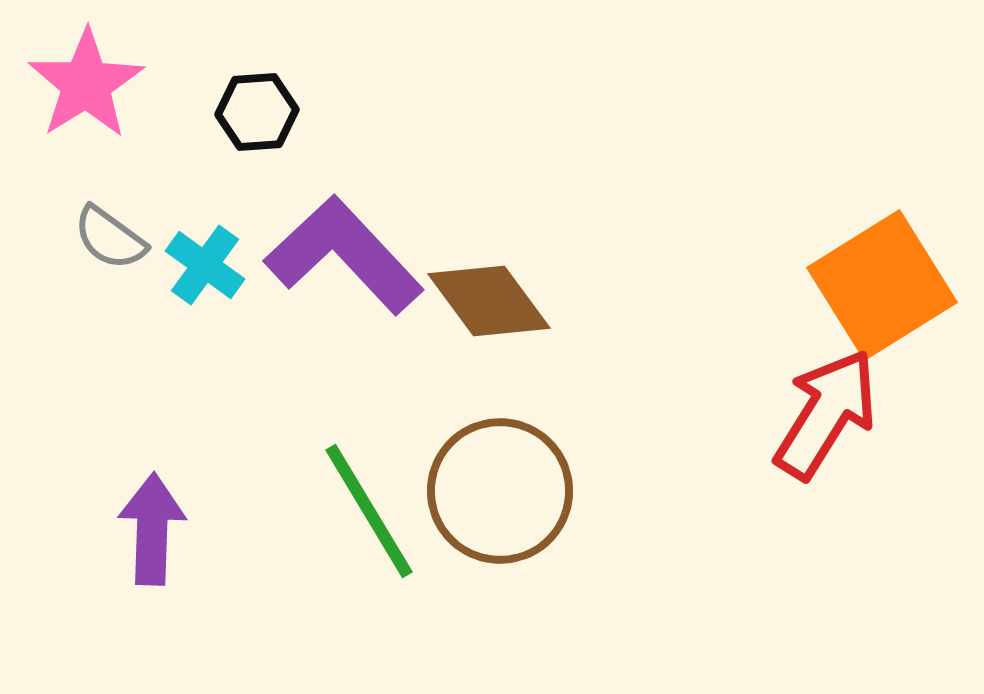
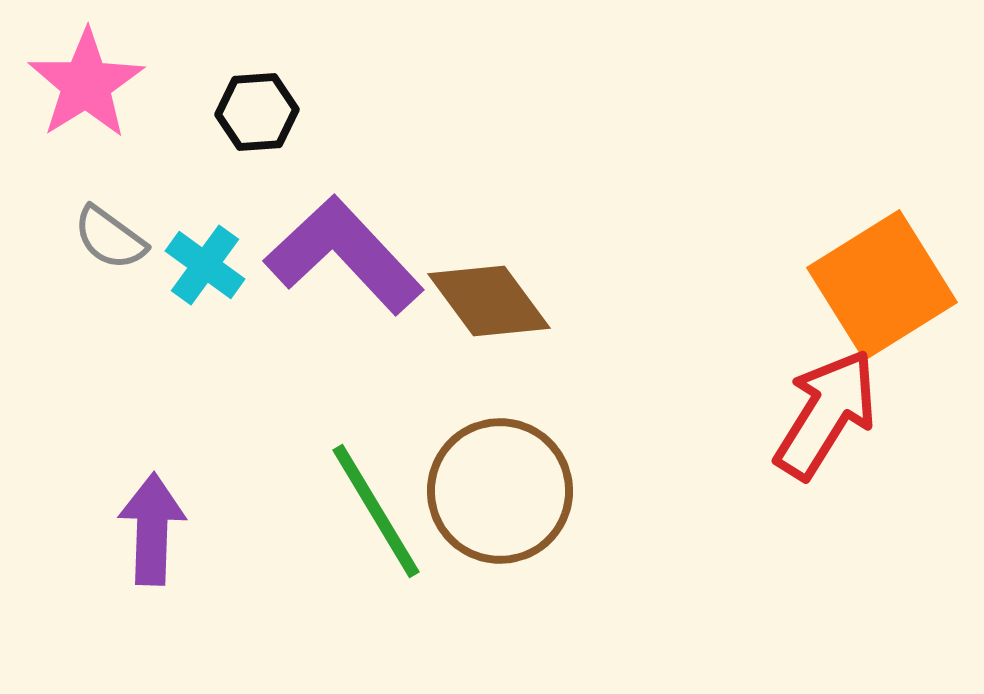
green line: moved 7 px right
